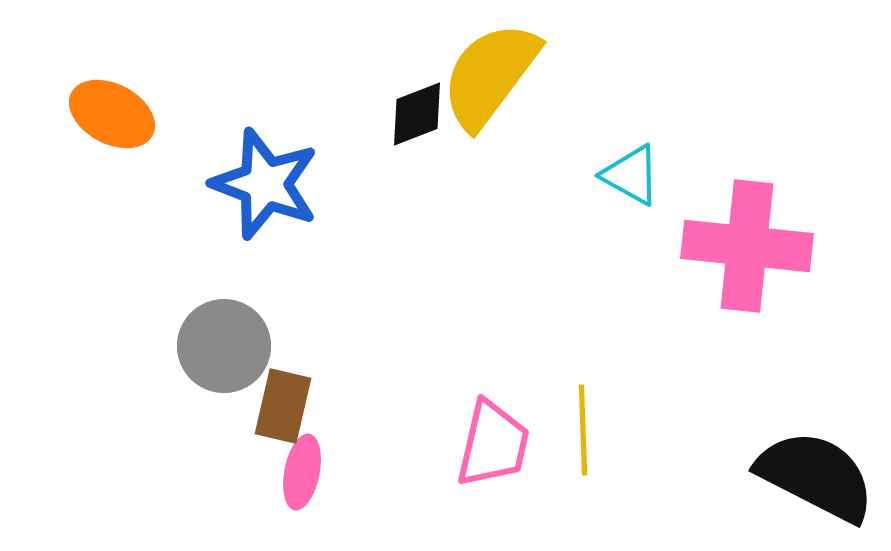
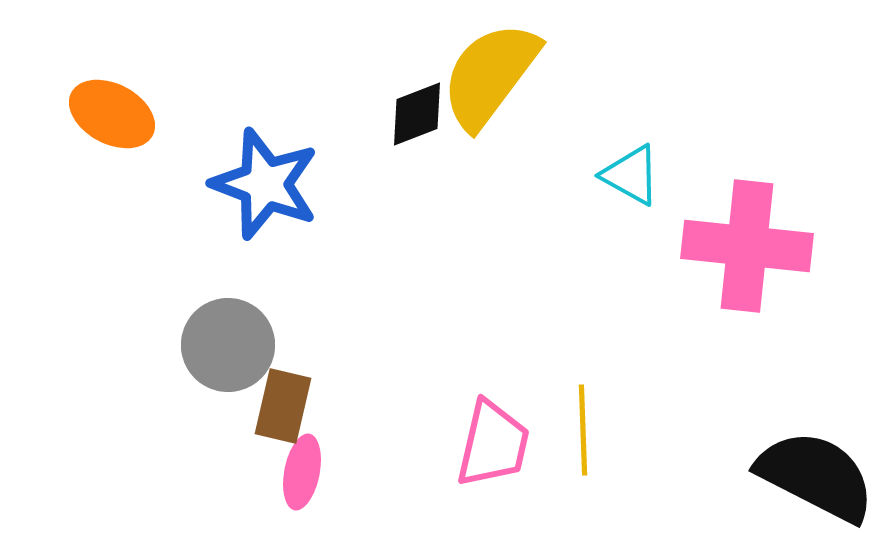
gray circle: moved 4 px right, 1 px up
